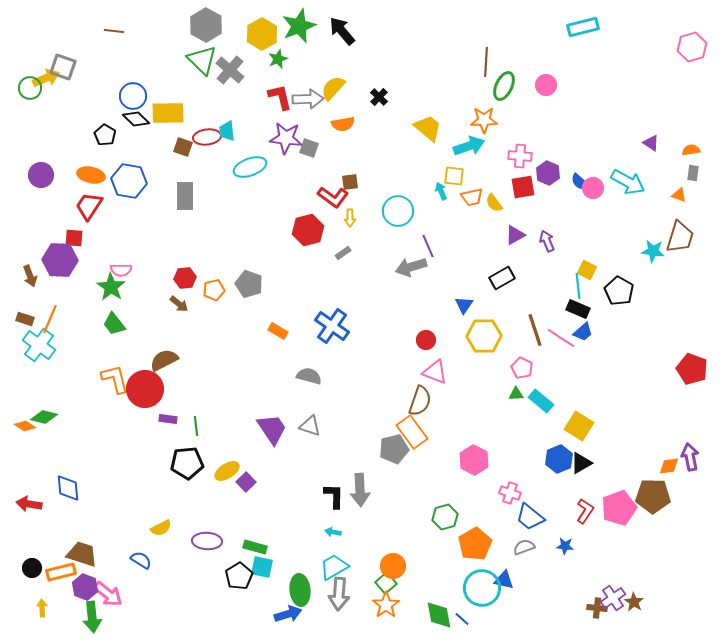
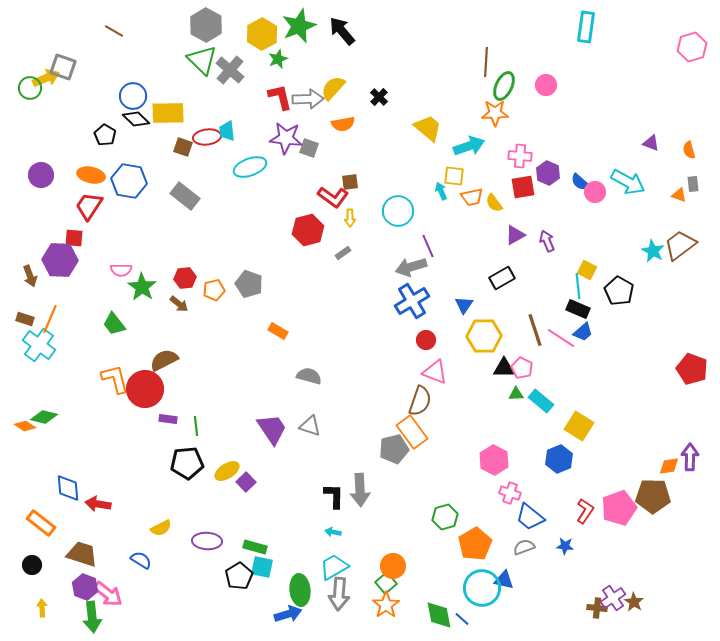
cyan rectangle at (583, 27): moved 3 px right; rotated 68 degrees counterclockwise
brown line at (114, 31): rotated 24 degrees clockwise
orange star at (484, 120): moved 11 px right, 7 px up
purple triangle at (651, 143): rotated 12 degrees counterclockwise
orange semicircle at (691, 150): moved 2 px left; rotated 96 degrees counterclockwise
gray rectangle at (693, 173): moved 11 px down; rotated 14 degrees counterclockwise
pink circle at (593, 188): moved 2 px right, 4 px down
gray rectangle at (185, 196): rotated 52 degrees counterclockwise
brown trapezoid at (680, 237): moved 8 px down; rotated 144 degrees counterclockwise
cyan star at (653, 251): rotated 20 degrees clockwise
green star at (111, 287): moved 31 px right
blue cross at (332, 326): moved 80 px right, 25 px up; rotated 24 degrees clockwise
purple arrow at (690, 457): rotated 12 degrees clockwise
pink hexagon at (474, 460): moved 20 px right
black triangle at (581, 463): moved 77 px left, 95 px up; rotated 30 degrees clockwise
red arrow at (29, 504): moved 69 px right
black circle at (32, 568): moved 3 px up
orange rectangle at (61, 572): moved 20 px left, 49 px up; rotated 52 degrees clockwise
